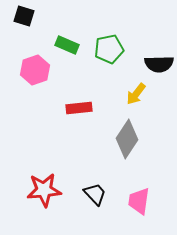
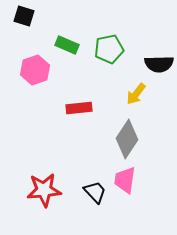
black trapezoid: moved 2 px up
pink trapezoid: moved 14 px left, 21 px up
